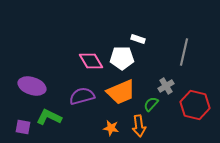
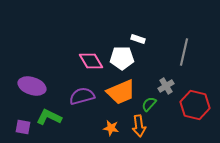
green semicircle: moved 2 px left
